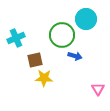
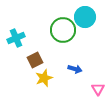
cyan circle: moved 1 px left, 2 px up
green circle: moved 1 px right, 5 px up
blue arrow: moved 13 px down
brown square: rotated 14 degrees counterclockwise
yellow star: rotated 24 degrees counterclockwise
